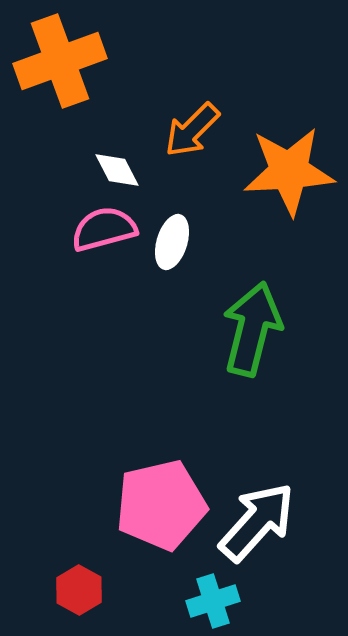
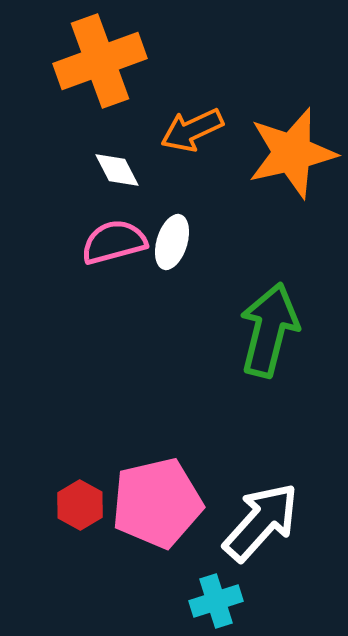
orange cross: moved 40 px right
orange arrow: rotated 20 degrees clockwise
orange star: moved 3 px right, 18 px up; rotated 10 degrees counterclockwise
pink semicircle: moved 10 px right, 13 px down
green arrow: moved 17 px right, 1 px down
pink pentagon: moved 4 px left, 2 px up
white arrow: moved 4 px right
red hexagon: moved 1 px right, 85 px up
cyan cross: moved 3 px right
